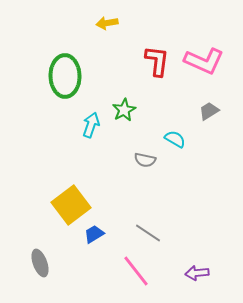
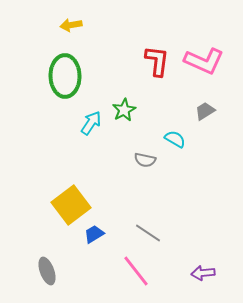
yellow arrow: moved 36 px left, 2 px down
gray trapezoid: moved 4 px left
cyan arrow: moved 2 px up; rotated 15 degrees clockwise
gray ellipse: moved 7 px right, 8 px down
purple arrow: moved 6 px right
